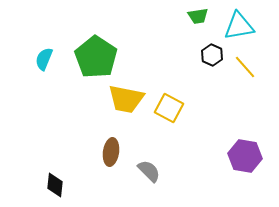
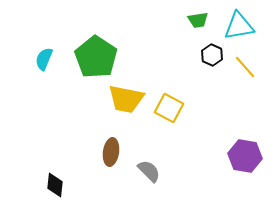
green trapezoid: moved 4 px down
